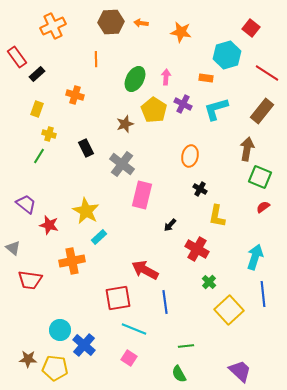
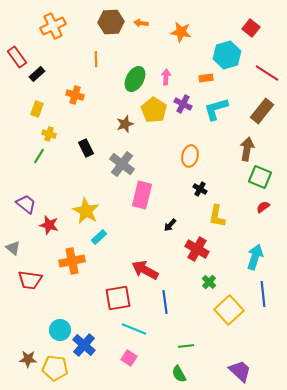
orange rectangle at (206, 78): rotated 16 degrees counterclockwise
